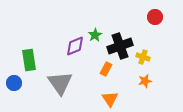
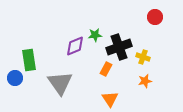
green star: rotated 24 degrees clockwise
black cross: moved 1 px left, 1 px down
blue circle: moved 1 px right, 5 px up
